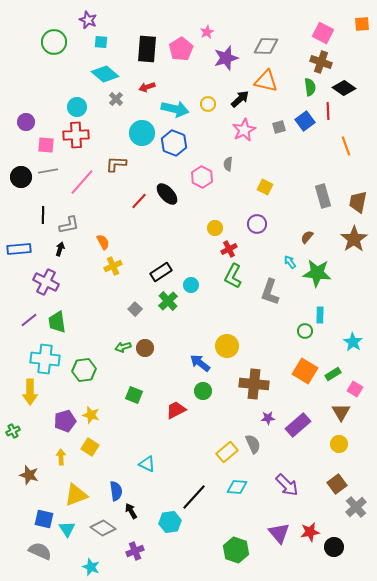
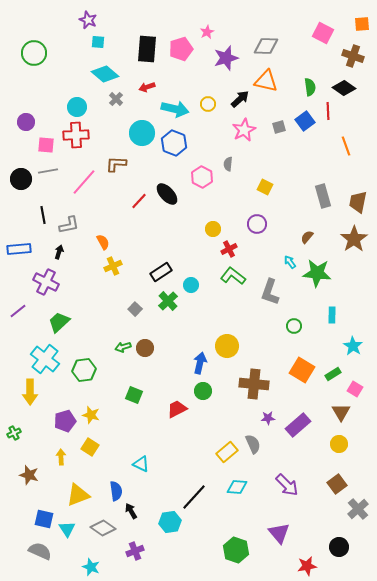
green circle at (54, 42): moved 20 px left, 11 px down
cyan square at (101, 42): moved 3 px left
pink pentagon at (181, 49): rotated 15 degrees clockwise
brown cross at (321, 62): moved 32 px right, 6 px up
black circle at (21, 177): moved 2 px down
pink line at (82, 182): moved 2 px right
black line at (43, 215): rotated 12 degrees counterclockwise
yellow circle at (215, 228): moved 2 px left, 1 px down
black arrow at (60, 249): moved 1 px left, 3 px down
green L-shape at (233, 276): rotated 100 degrees clockwise
cyan rectangle at (320, 315): moved 12 px right
purple line at (29, 320): moved 11 px left, 9 px up
green trapezoid at (57, 322): moved 2 px right; rotated 55 degrees clockwise
green circle at (305, 331): moved 11 px left, 5 px up
cyan star at (353, 342): moved 4 px down
cyan cross at (45, 359): rotated 32 degrees clockwise
blue arrow at (200, 363): rotated 65 degrees clockwise
orange square at (305, 371): moved 3 px left, 1 px up
red trapezoid at (176, 410): moved 1 px right, 1 px up
green cross at (13, 431): moved 1 px right, 2 px down
cyan triangle at (147, 464): moved 6 px left
yellow triangle at (76, 495): moved 2 px right
gray cross at (356, 507): moved 2 px right, 2 px down
red star at (310, 532): moved 3 px left, 34 px down
black circle at (334, 547): moved 5 px right
